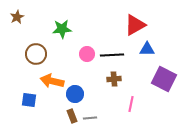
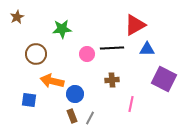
black line: moved 7 px up
brown cross: moved 2 px left, 1 px down
gray line: rotated 56 degrees counterclockwise
